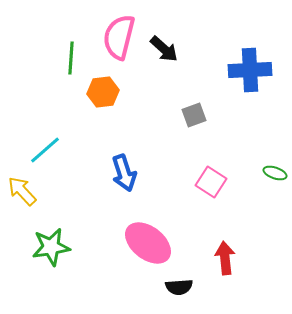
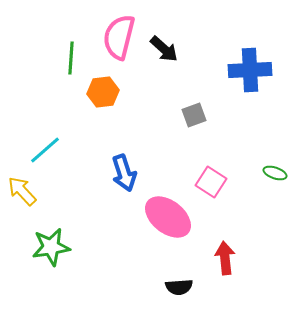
pink ellipse: moved 20 px right, 26 px up
